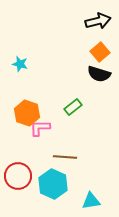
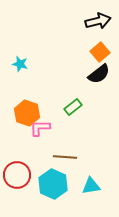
black semicircle: rotated 55 degrees counterclockwise
red circle: moved 1 px left, 1 px up
cyan triangle: moved 15 px up
